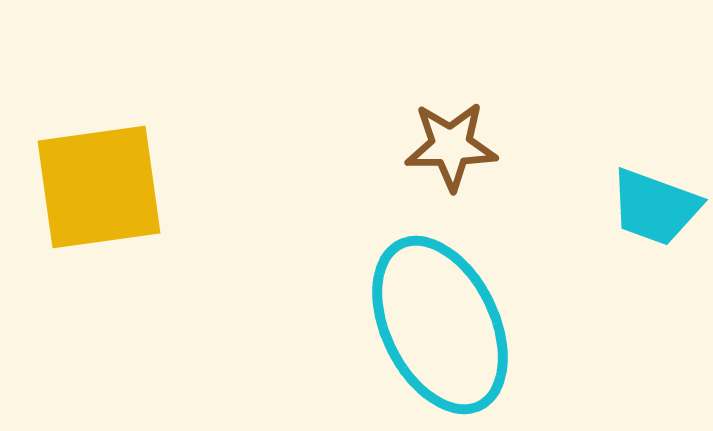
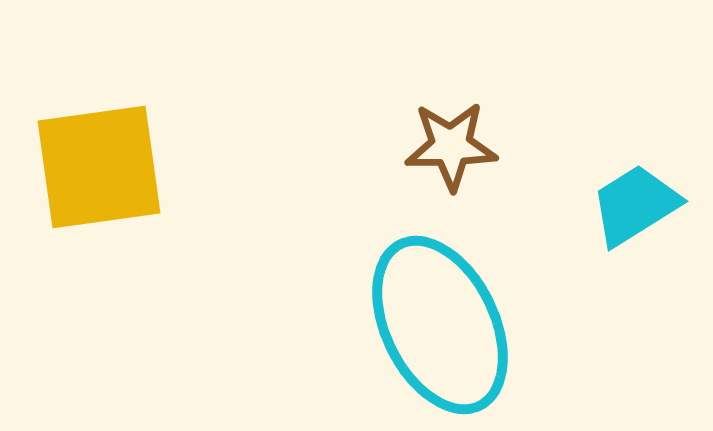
yellow square: moved 20 px up
cyan trapezoid: moved 20 px left, 2 px up; rotated 128 degrees clockwise
